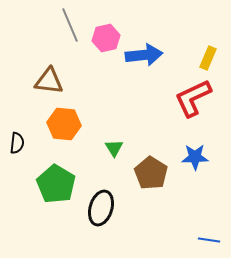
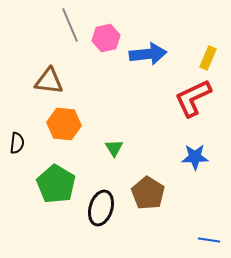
blue arrow: moved 4 px right, 1 px up
brown pentagon: moved 3 px left, 20 px down
